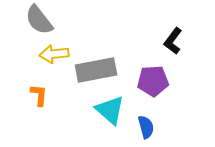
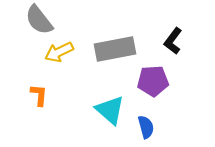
yellow arrow: moved 5 px right, 2 px up; rotated 20 degrees counterclockwise
gray rectangle: moved 19 px right, 21 px up
